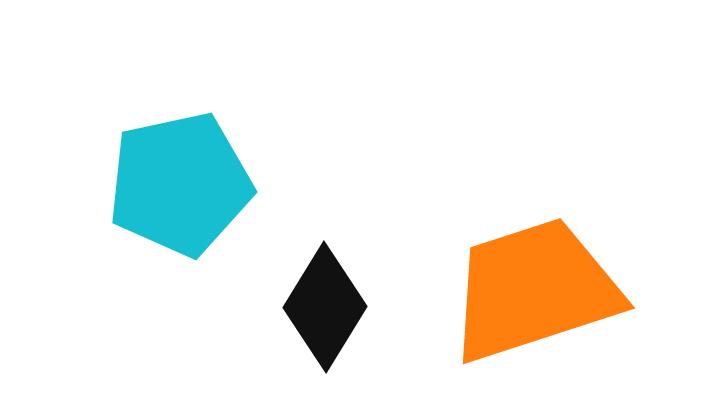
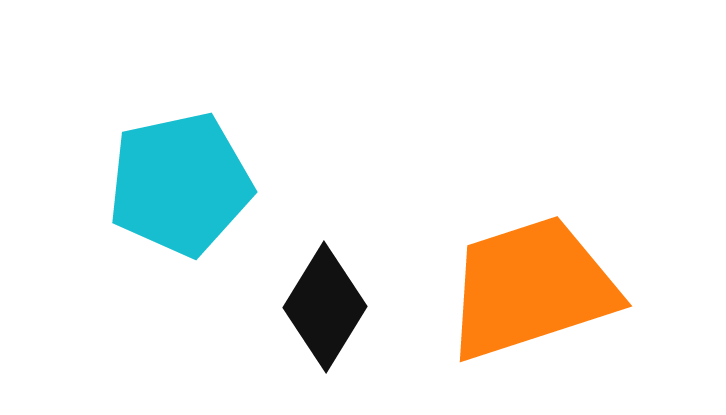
orange trapezoid: moved 3 px left, 2 px up
